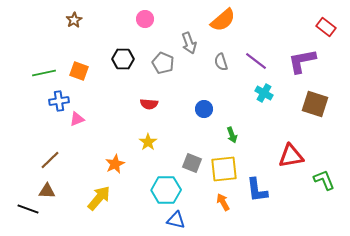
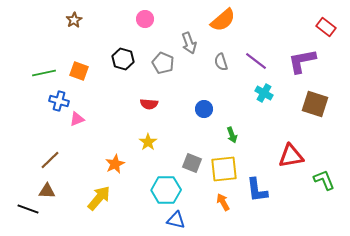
black hexagon: rotated 15 degrees clockwise
blue cross: rotated 24 degrees clockwise
